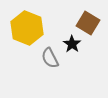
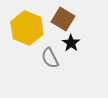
brown square: moved 25 px left, 4 px up
black star: moved 1 px left, 1 px up
